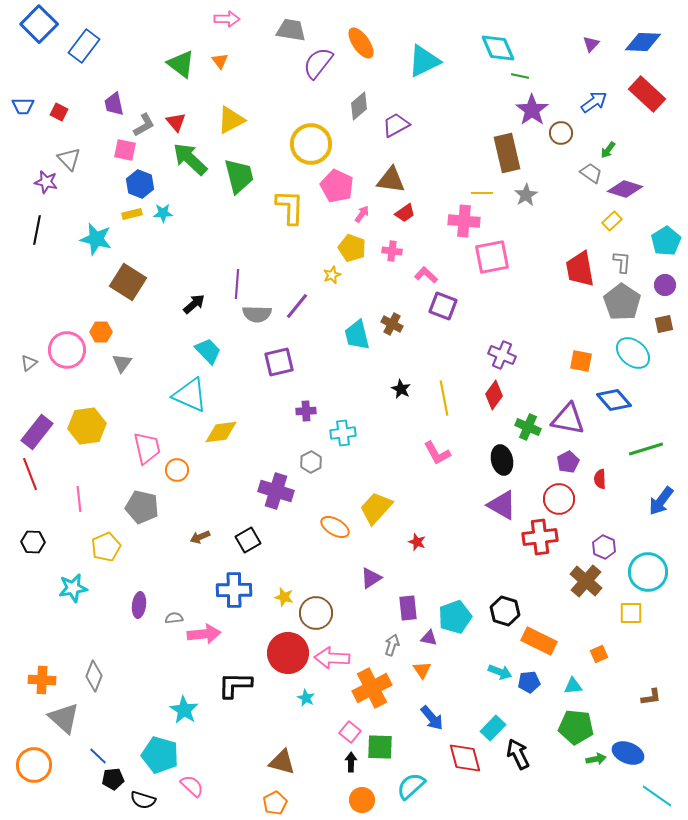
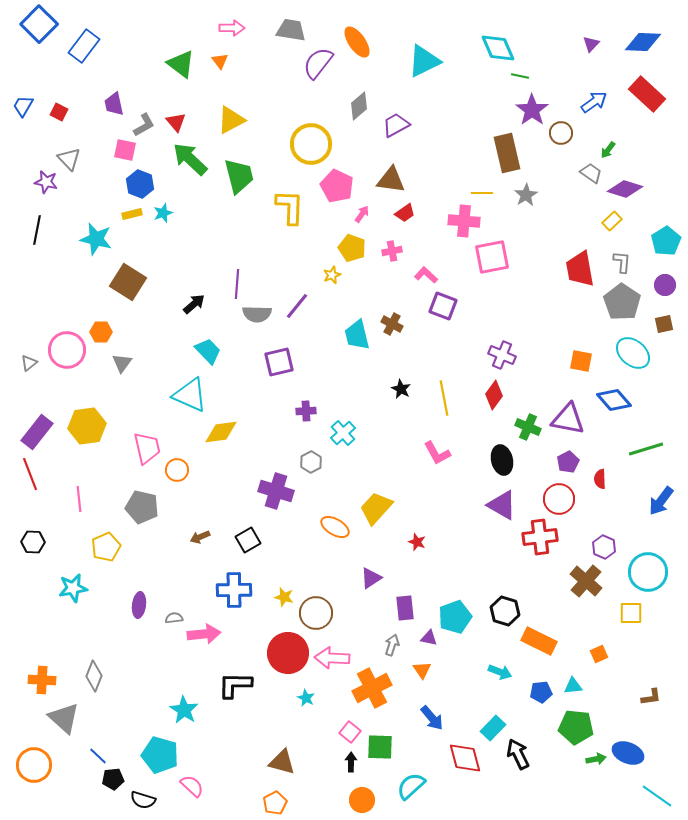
pink arrow at (227, 19): moved 5 px right, 9 px down
orange ellipse at (361, 43): moved 4 px left, 1 px up
blue trapezoid at (23, 106): rotated 120 degrees clockwise
cyan star at (163, 213): rotated 18 degrees counterclockwise
pink cross at (392, 251): rotated 18 degrees counterclockwise
cyan cross at (343, 433): rotated 35 degrees counterclockwise
purple rectangle at (408, 608): moved 3 px left
blue pentagon at (529, 682): moved 12 px right, 10 px down
